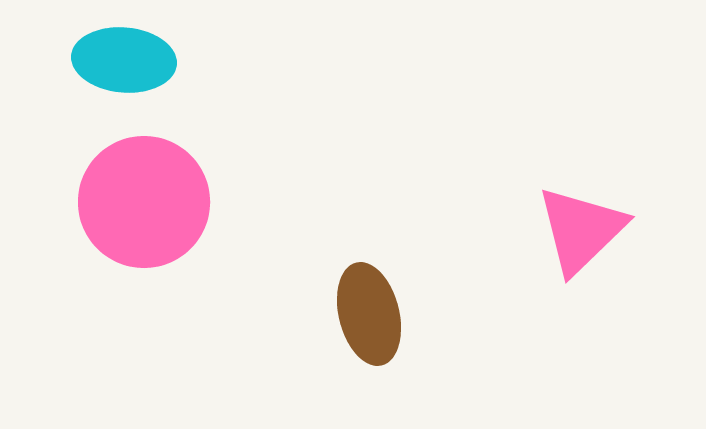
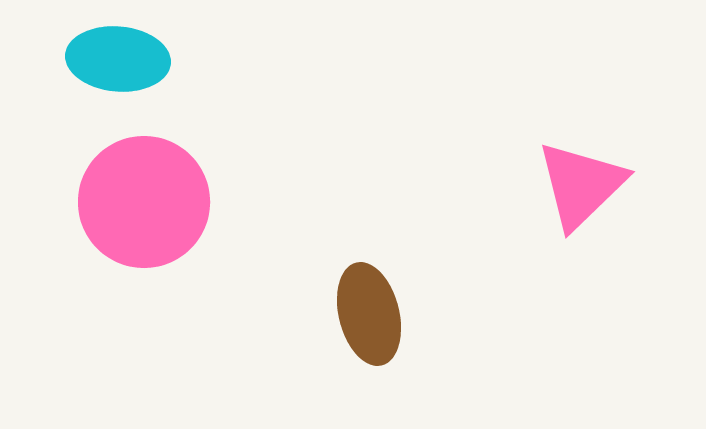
cyan ellipse: moved 6 px left, 1 px up
pink triangle: moved 45 px up
